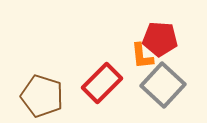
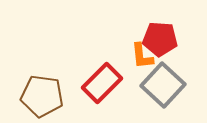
brown pentagon: rotated 9 degrees counterclockwise
